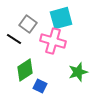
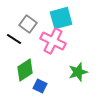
pink cross: rotated 10 degrees clockwise
